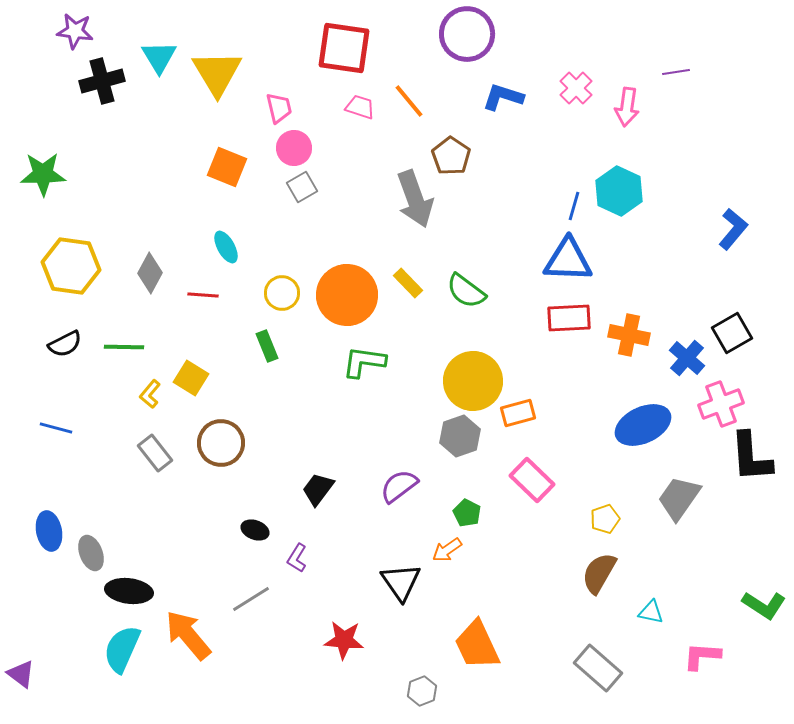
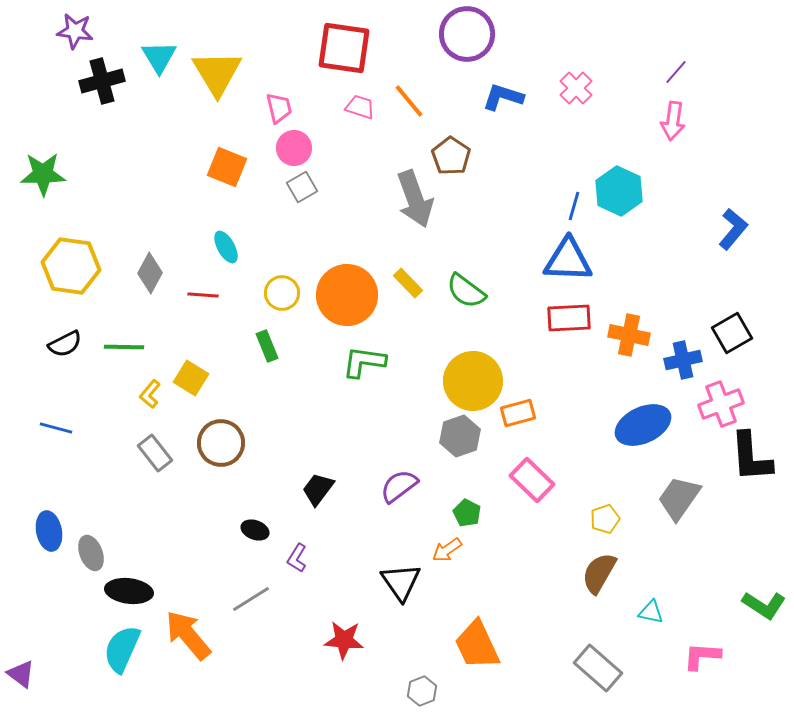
purple line at (676, 72): rotated 40 degrees counterclockwise
pink arrow at (627, 107): moved 46 px right, 14 px down
blue cross at (687, 358): moved 4 px left, 2 px down; rotated 36 degrees clockwise
